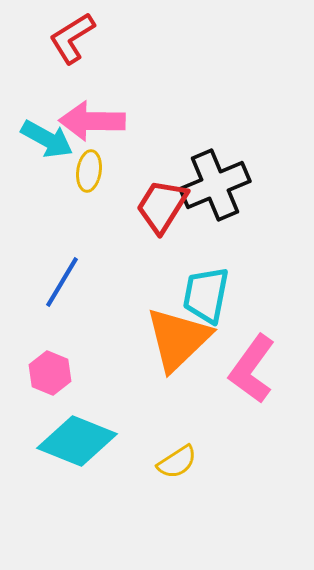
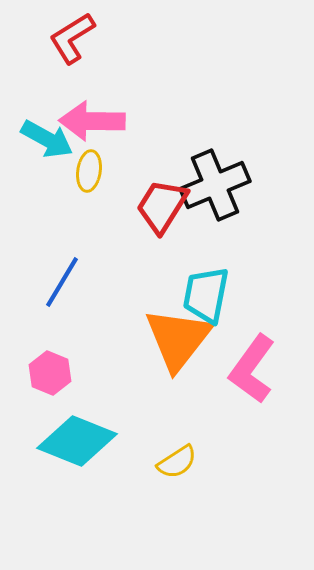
orange triangle: rotated 8 degrees counterclockwise
